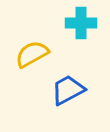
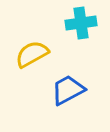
cyan cross: rotated 8 degrees counterclockwise
